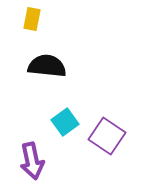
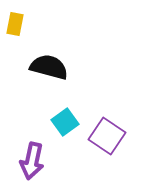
yellow rectangle: moved 17 px left, 5 px down
black semicircle: moved 2 px right, 1 px down; rotated 9 degrees clockwise
purple arrow: rotated 24 degrees clockwise
